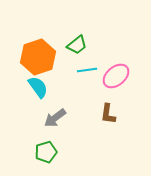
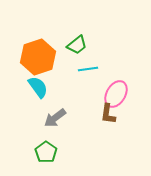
cyan line: moved 1 px right, 1 px up
pink ellipse: moved 18 px down; rotated 20 degrees counterclockwise
green pentagon: rotated 20 degrees counterclockwise
